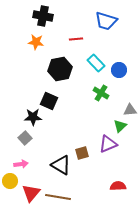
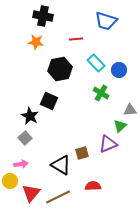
black star: moved 3 px left, 1 px up; rotated 30 degrees clockwise
red semicircle: moved 25 px left
brown line: rotated 35 degrees counterclockwise
